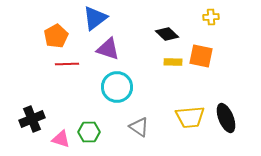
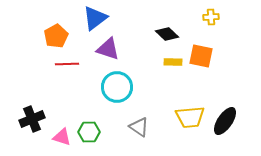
black ellipse: moved 1 px left, 3 px down; rotated 56 degrees clockwise
pink triangle: moved 1 px right, 2 px up
